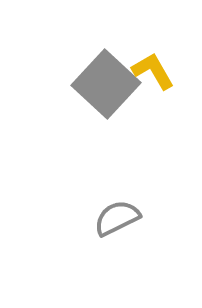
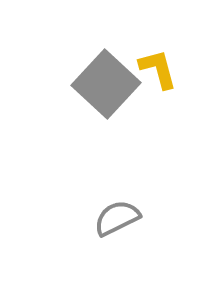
yellow L-shape: moved 5 px right, 2 px up; rotated 15 degrees clockwise
